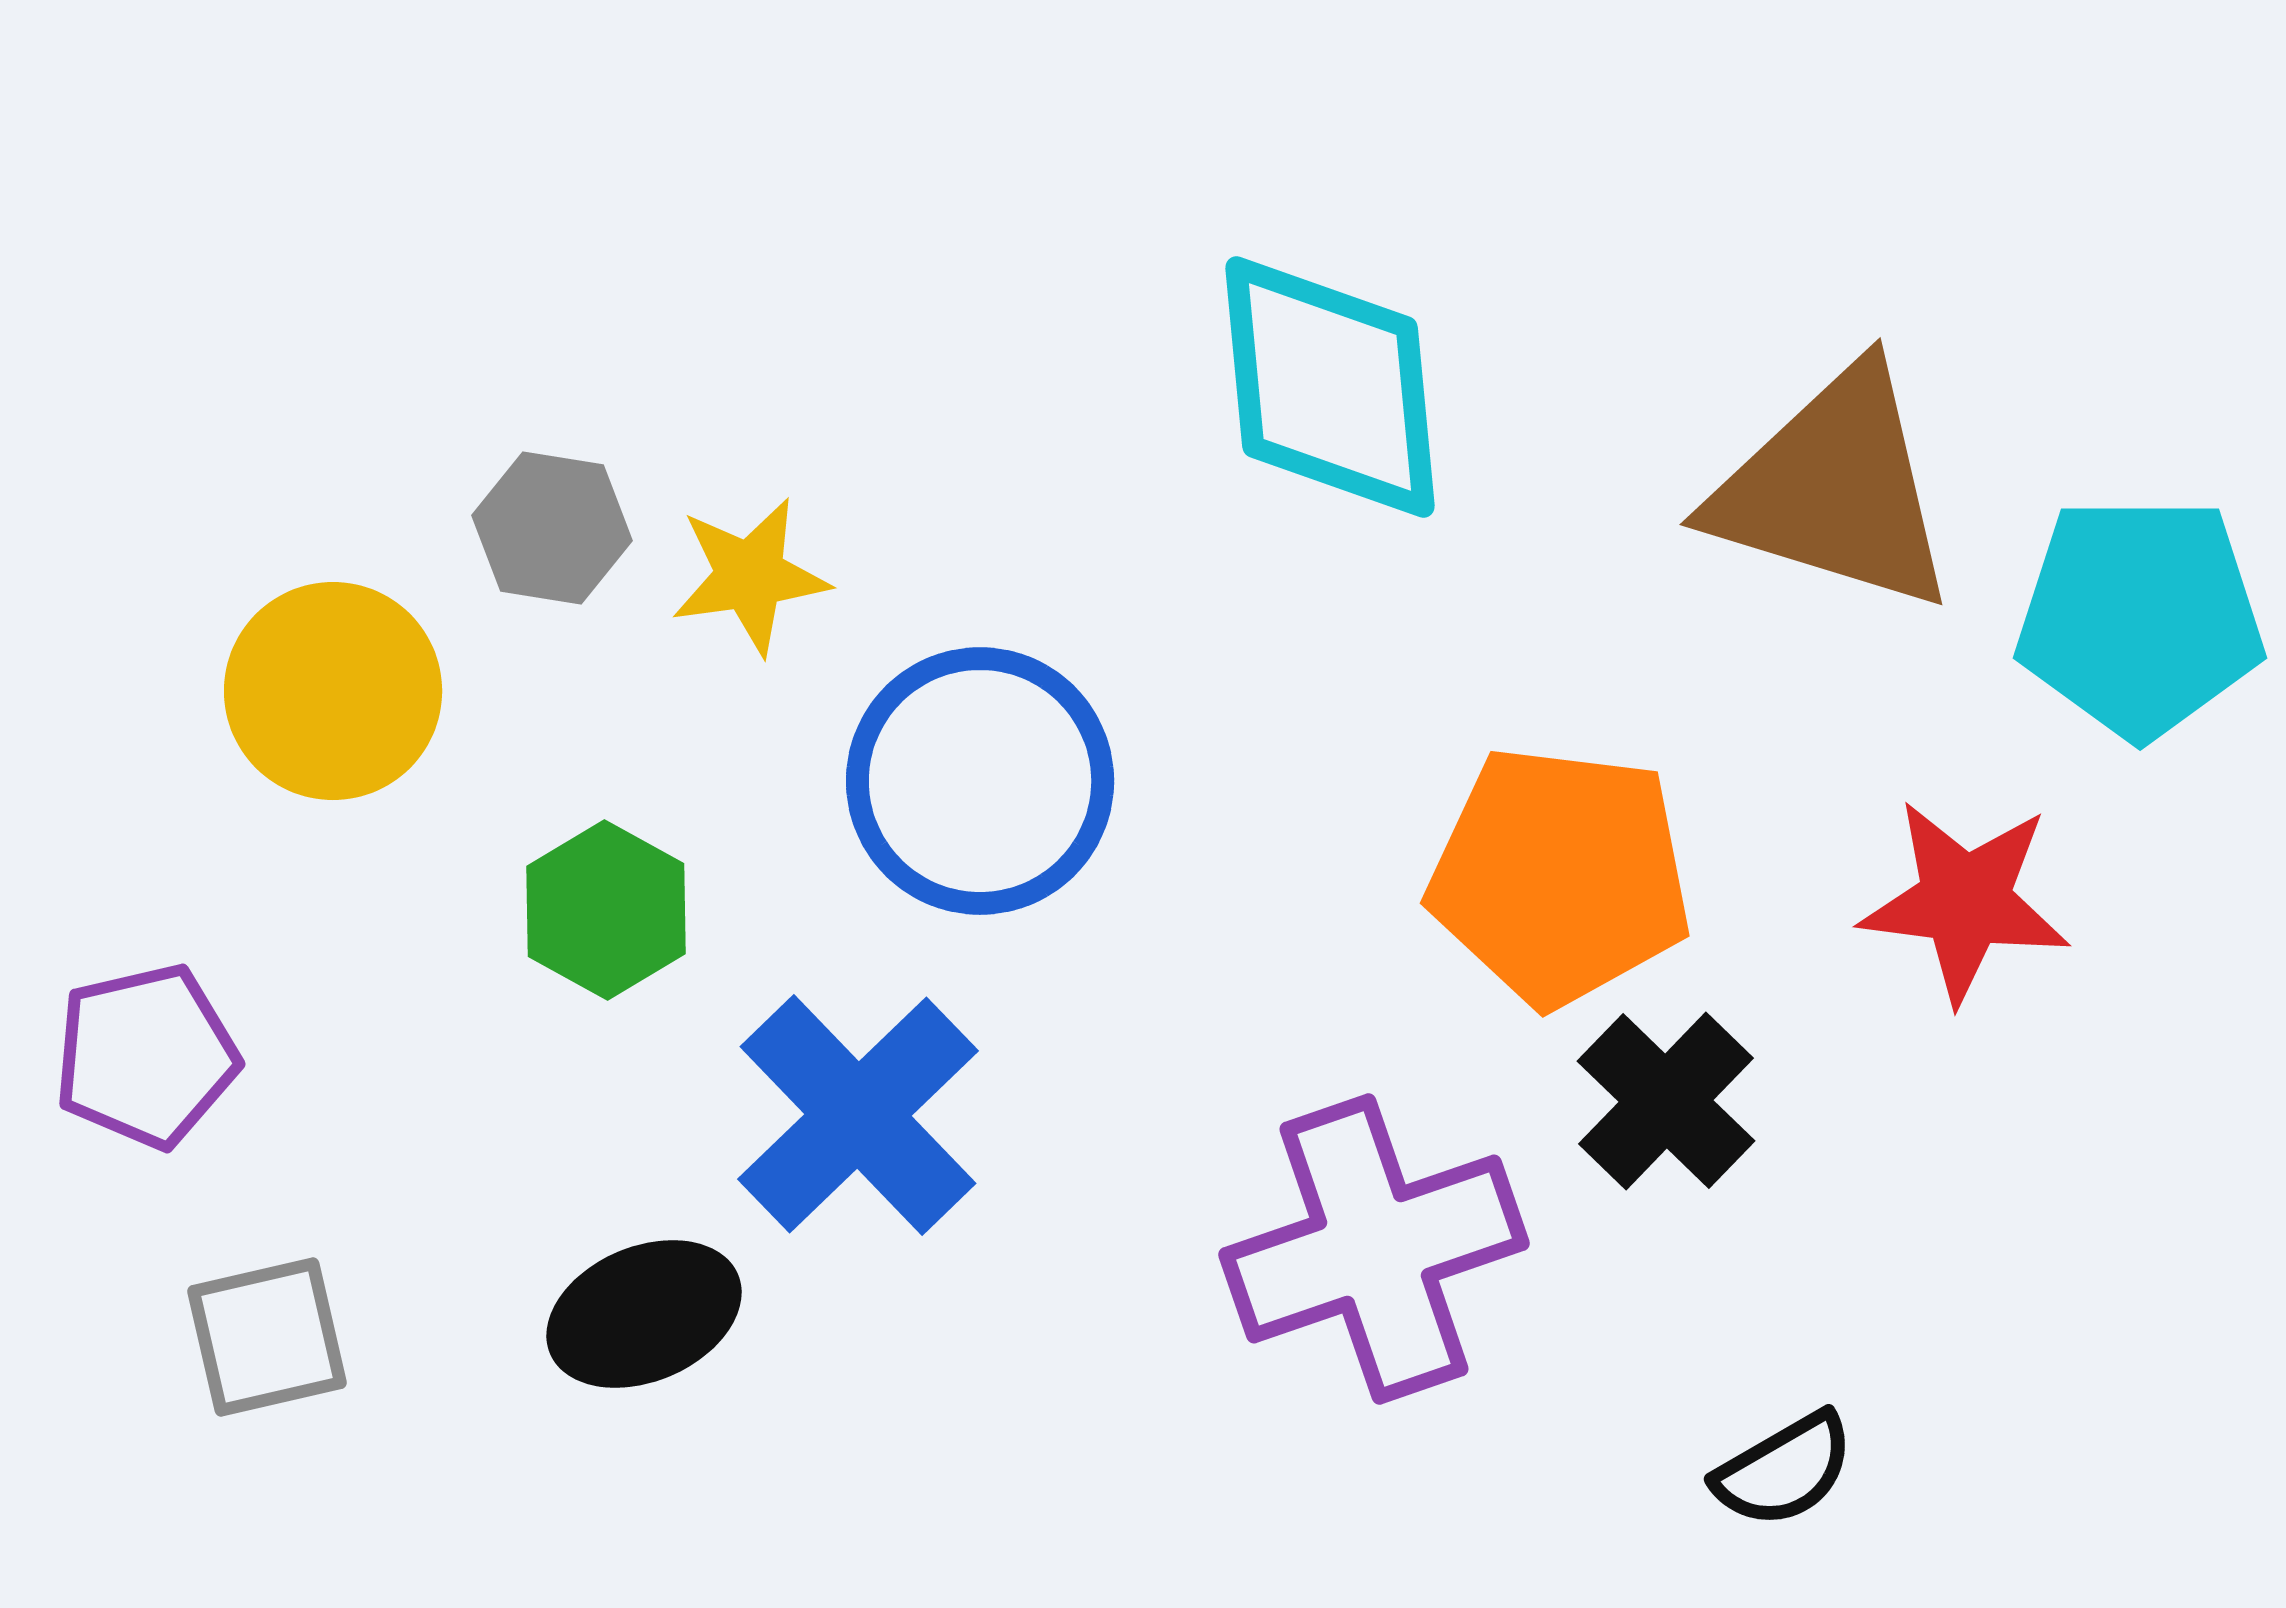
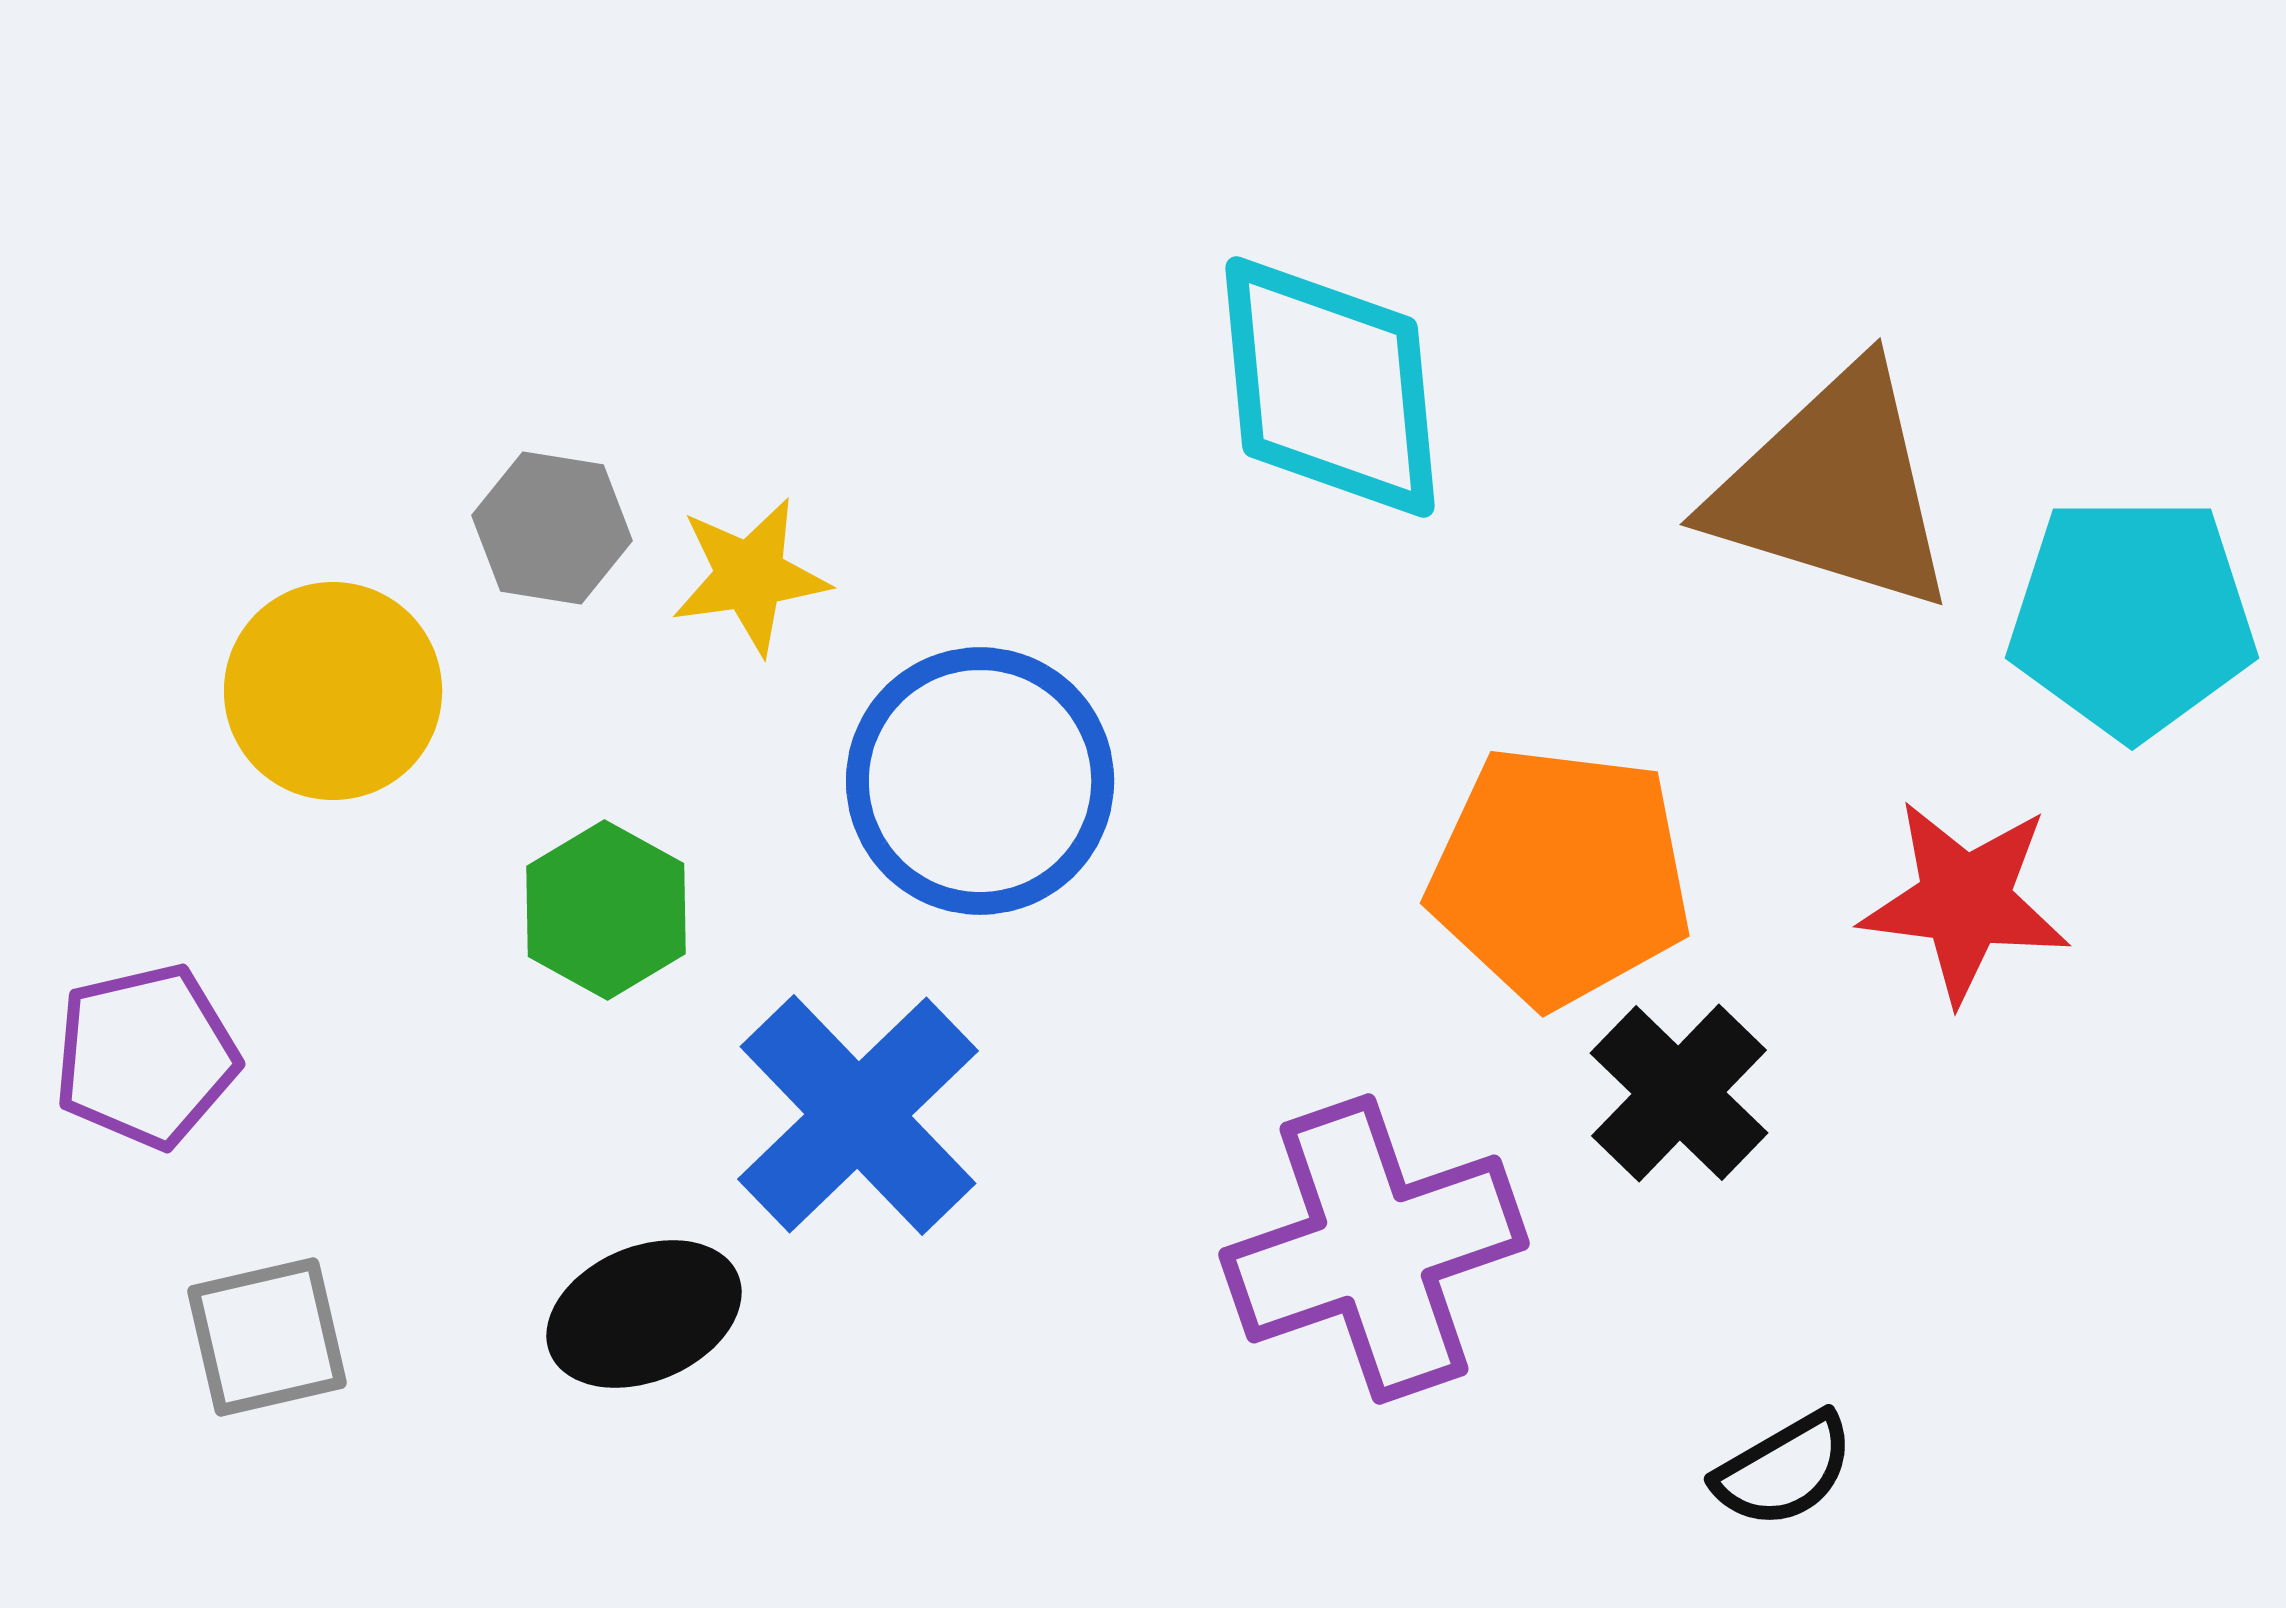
cyan pentagon: moved 8 px left
black cross: moved 13 px right, 8 px up
